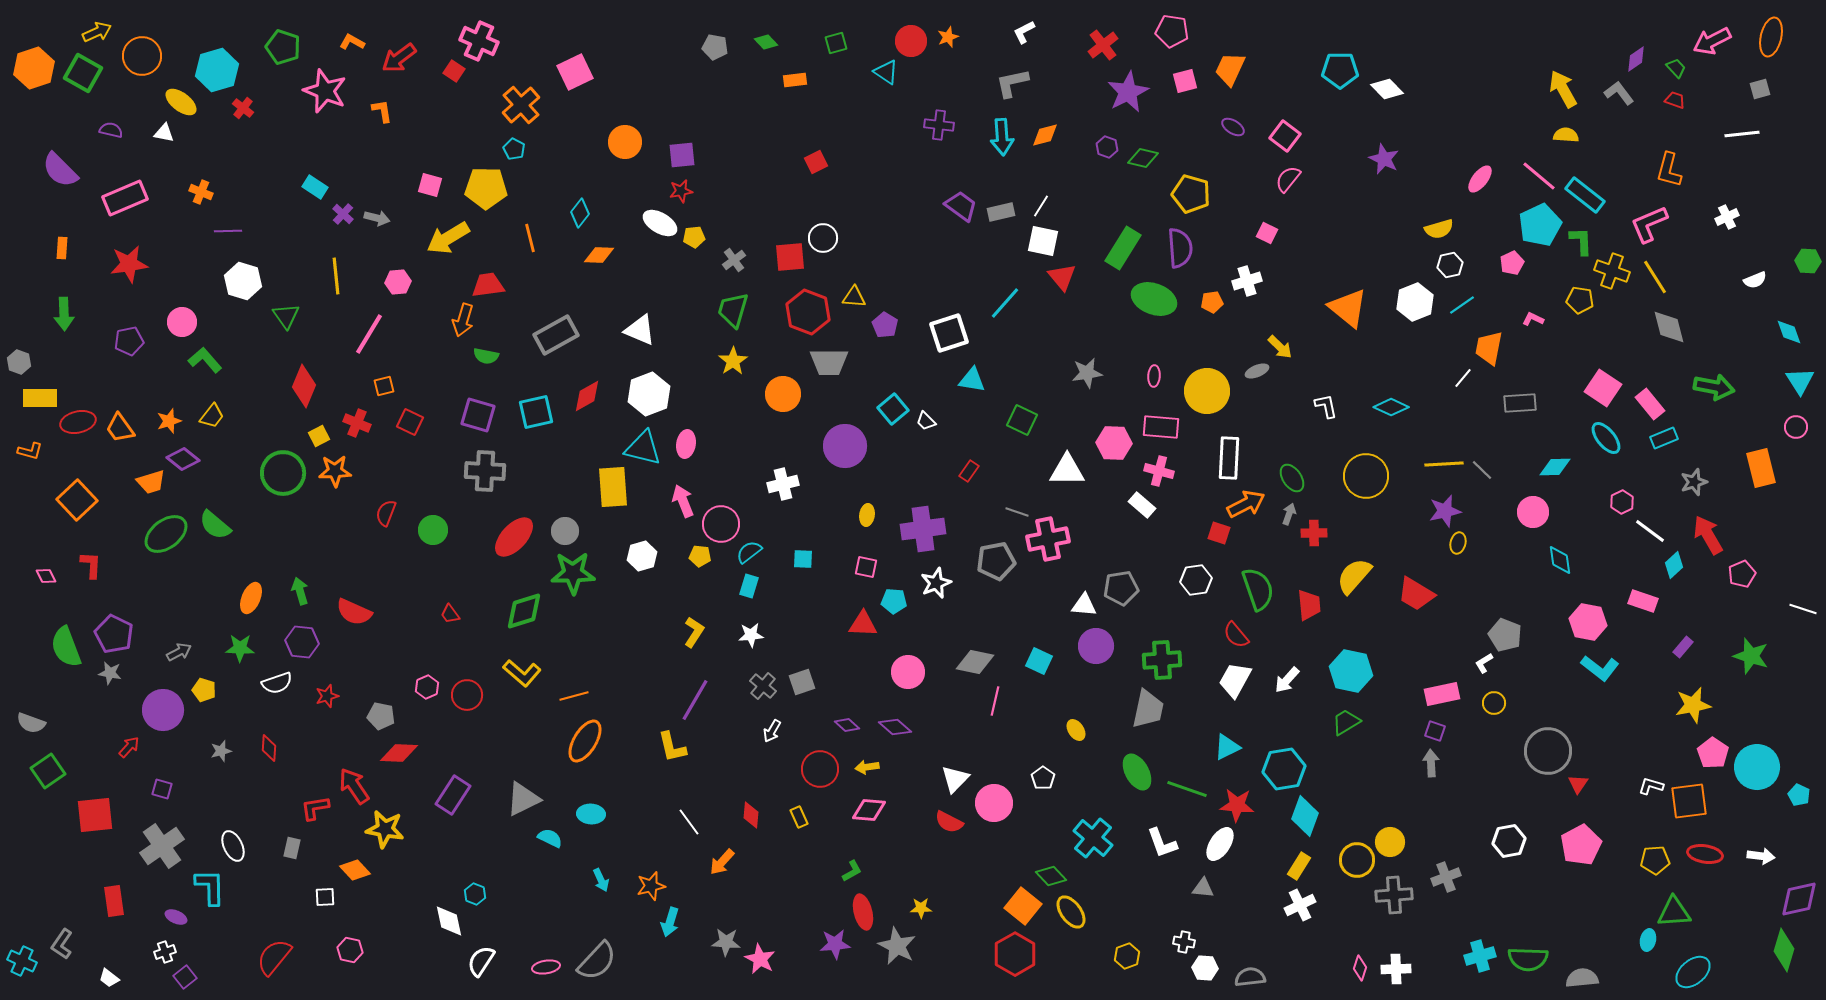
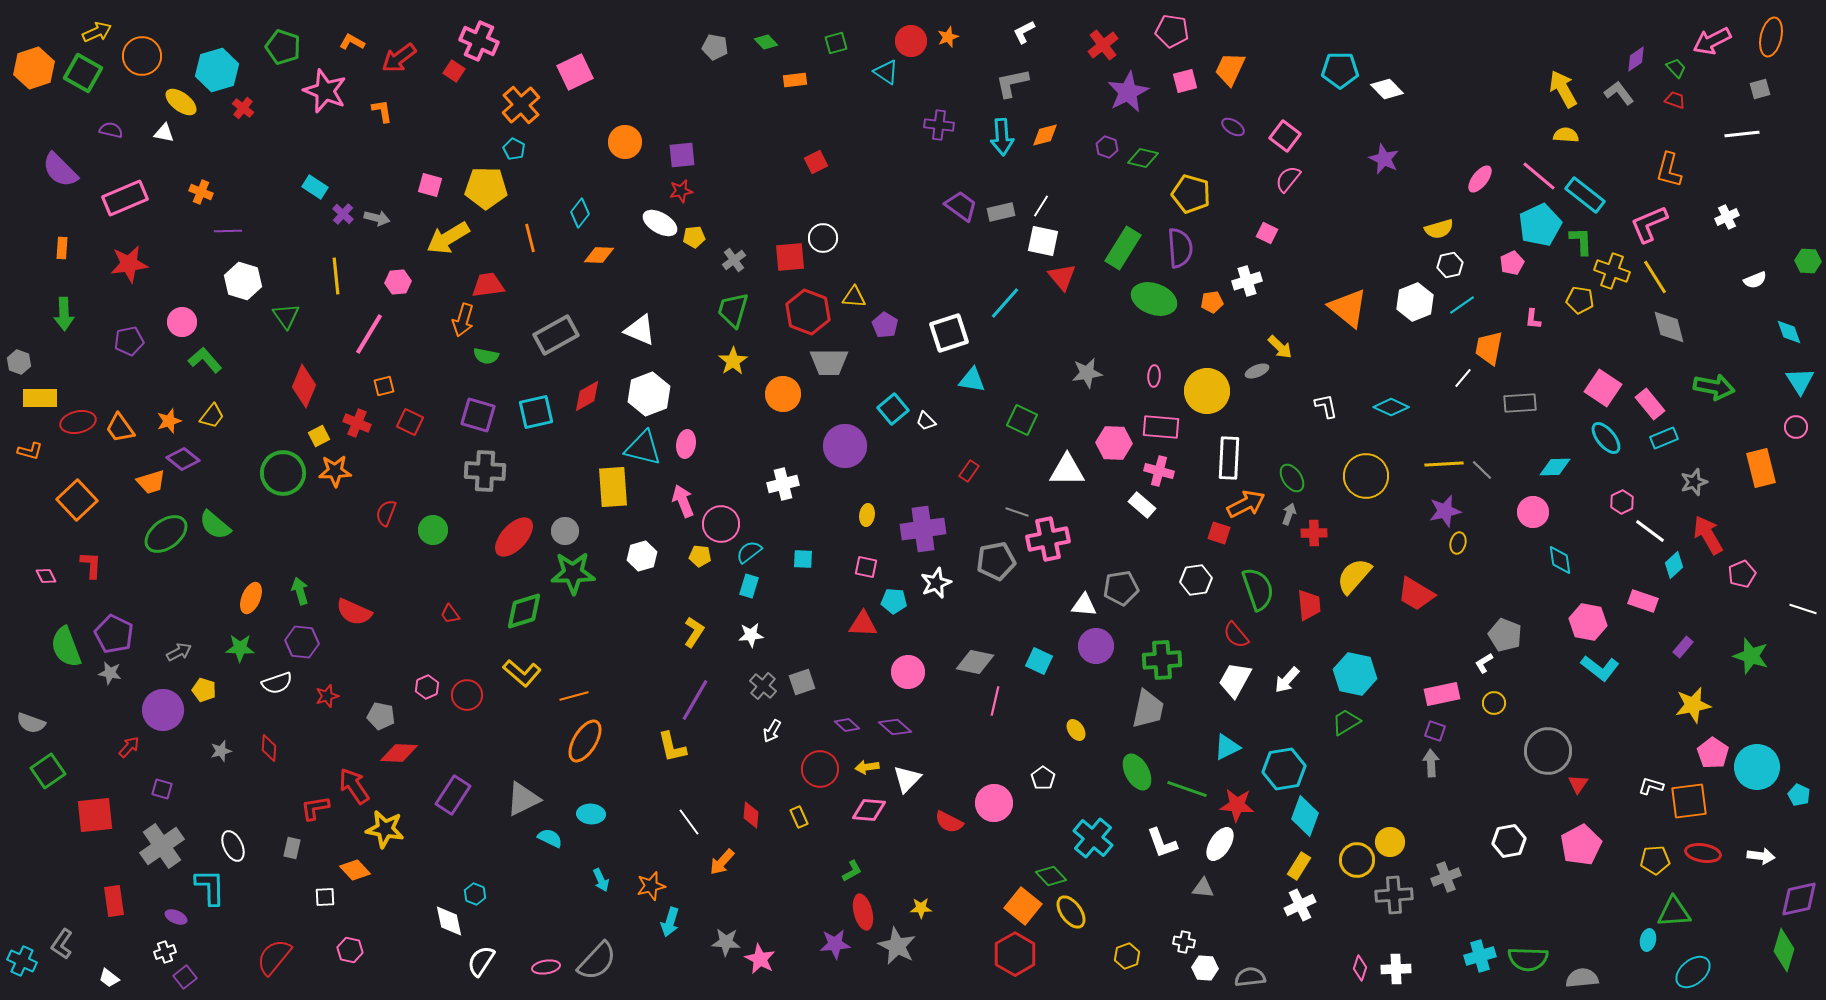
pink L-shape at (1533, 319): rotated 110 degrees counterclockwise
cyan hexagon at (1351, 671): moved 4 px right, 3 px down
white triangle at (955, 779): moved 48 px left
red ellipse at (1705, 854): moved 2 px left, 1 px up
